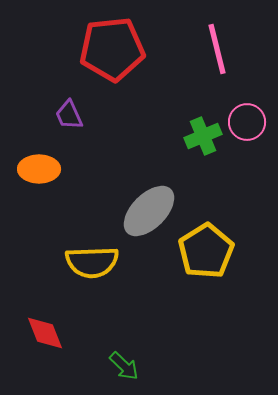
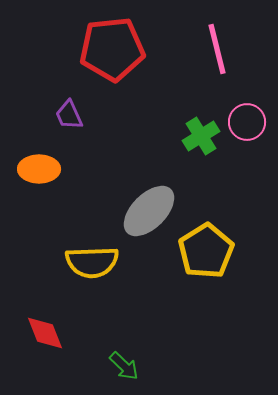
green cross: moved 2 px left; rotated 9 degrees counterclockwise
